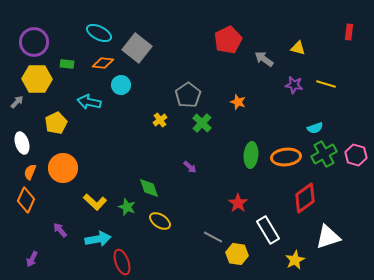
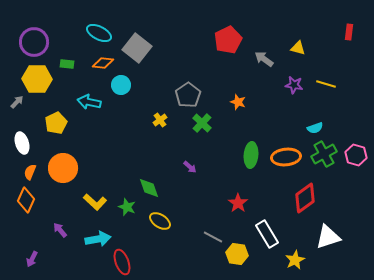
white rectangle at (268, 230): moved 1 px left, 4 px down
